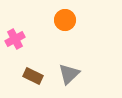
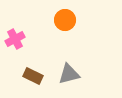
gray triangle: rotated 30 degrees clockwise
